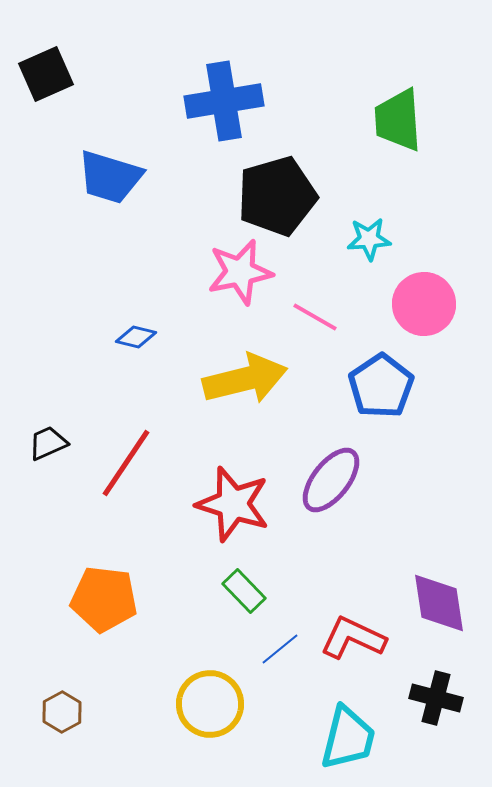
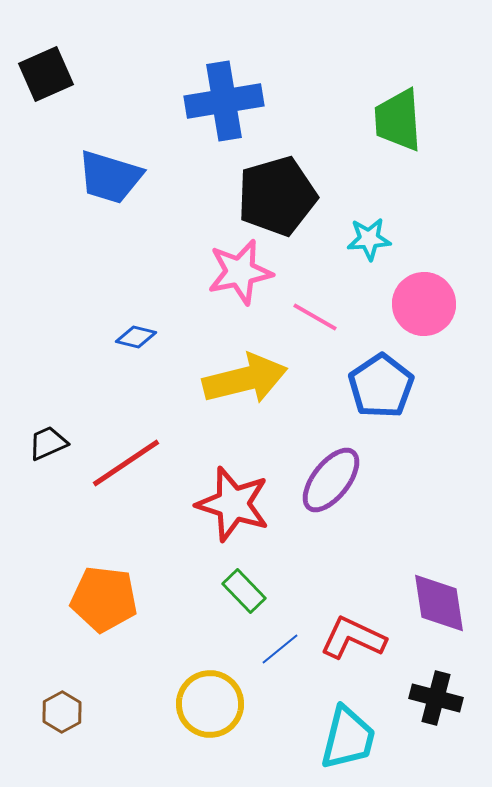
red line: rotated 22 degrees clockwise
